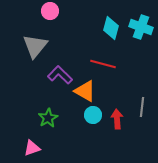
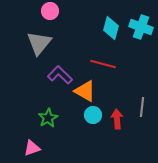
gray triangle: moved 4 px right, 3 px up
